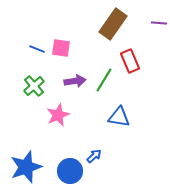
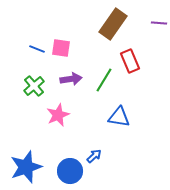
purple arrow: moved 4 px left, 2 px up
